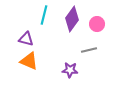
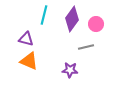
pink circle: moved 1 px left
gray line: moved 3 px left, 3 px up
